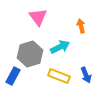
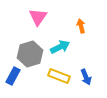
pink triangle: rotated 12 degrees clockwise
blue arrow: moved 2 px down
